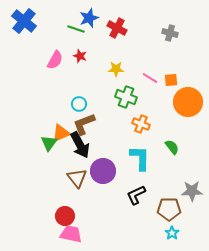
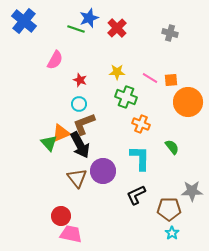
red cross: rotated 18 degrees clockwise
red star: moved 24 px down
yellow star: moved 1 px right, 3 px down
green triangle: rotated 18 degrees counterclockwise
red circle: moved 4 px left
